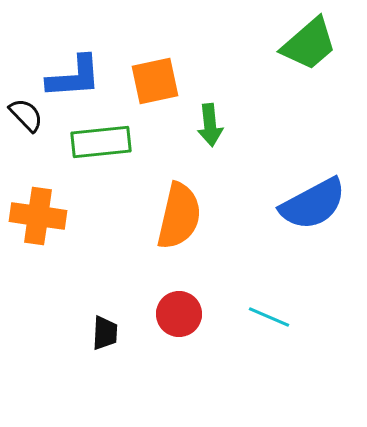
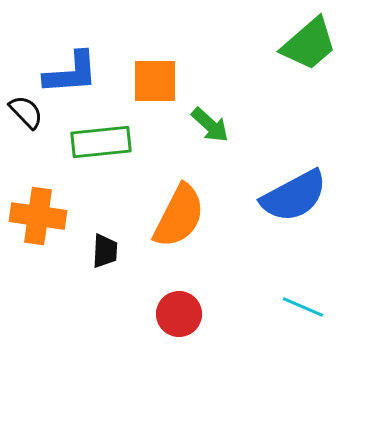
blue L-shape: moved 3 px left, 4 px up
orange square: rotated 12 degrees clockwise
black semicircle: moved 3 px up
green arrow: rotated 42 degrees counterclockwise
blue semicircle: moved 19 px left, 8 px up
orange semicircle: rotated 14 degrees clockwise
cyan line: moved 34 px right, 10 px up
black trapezoid: moved 82 px up
